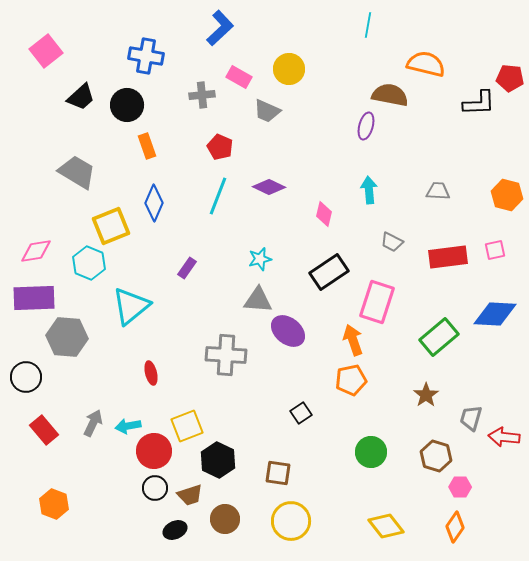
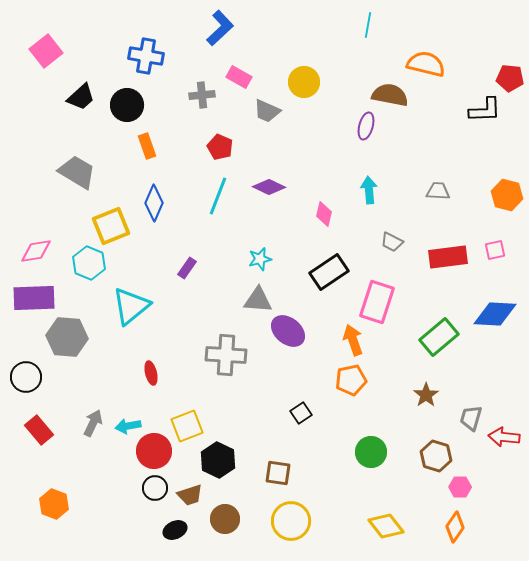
yellow circle at (289, 69): moved 15 px right, 13 px down
black L-shape at (479, 103): moved 6 px right, 7 px down
red rectangle at (44, 430): moved 5 px left
